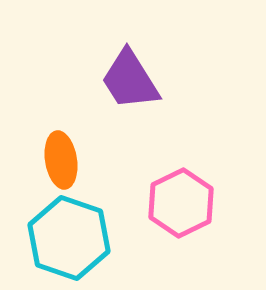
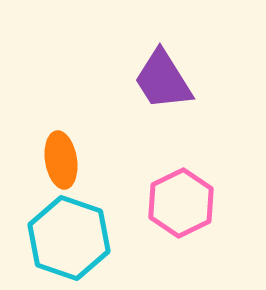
purple trapezoid: moved 33 px right
